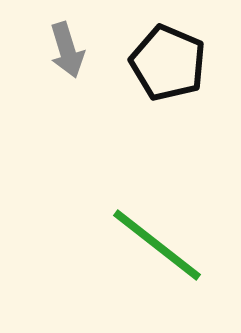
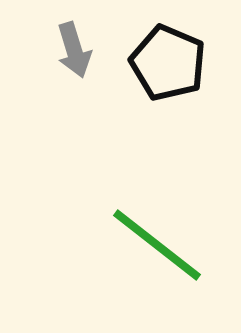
gray arrow: moved 7 px right
